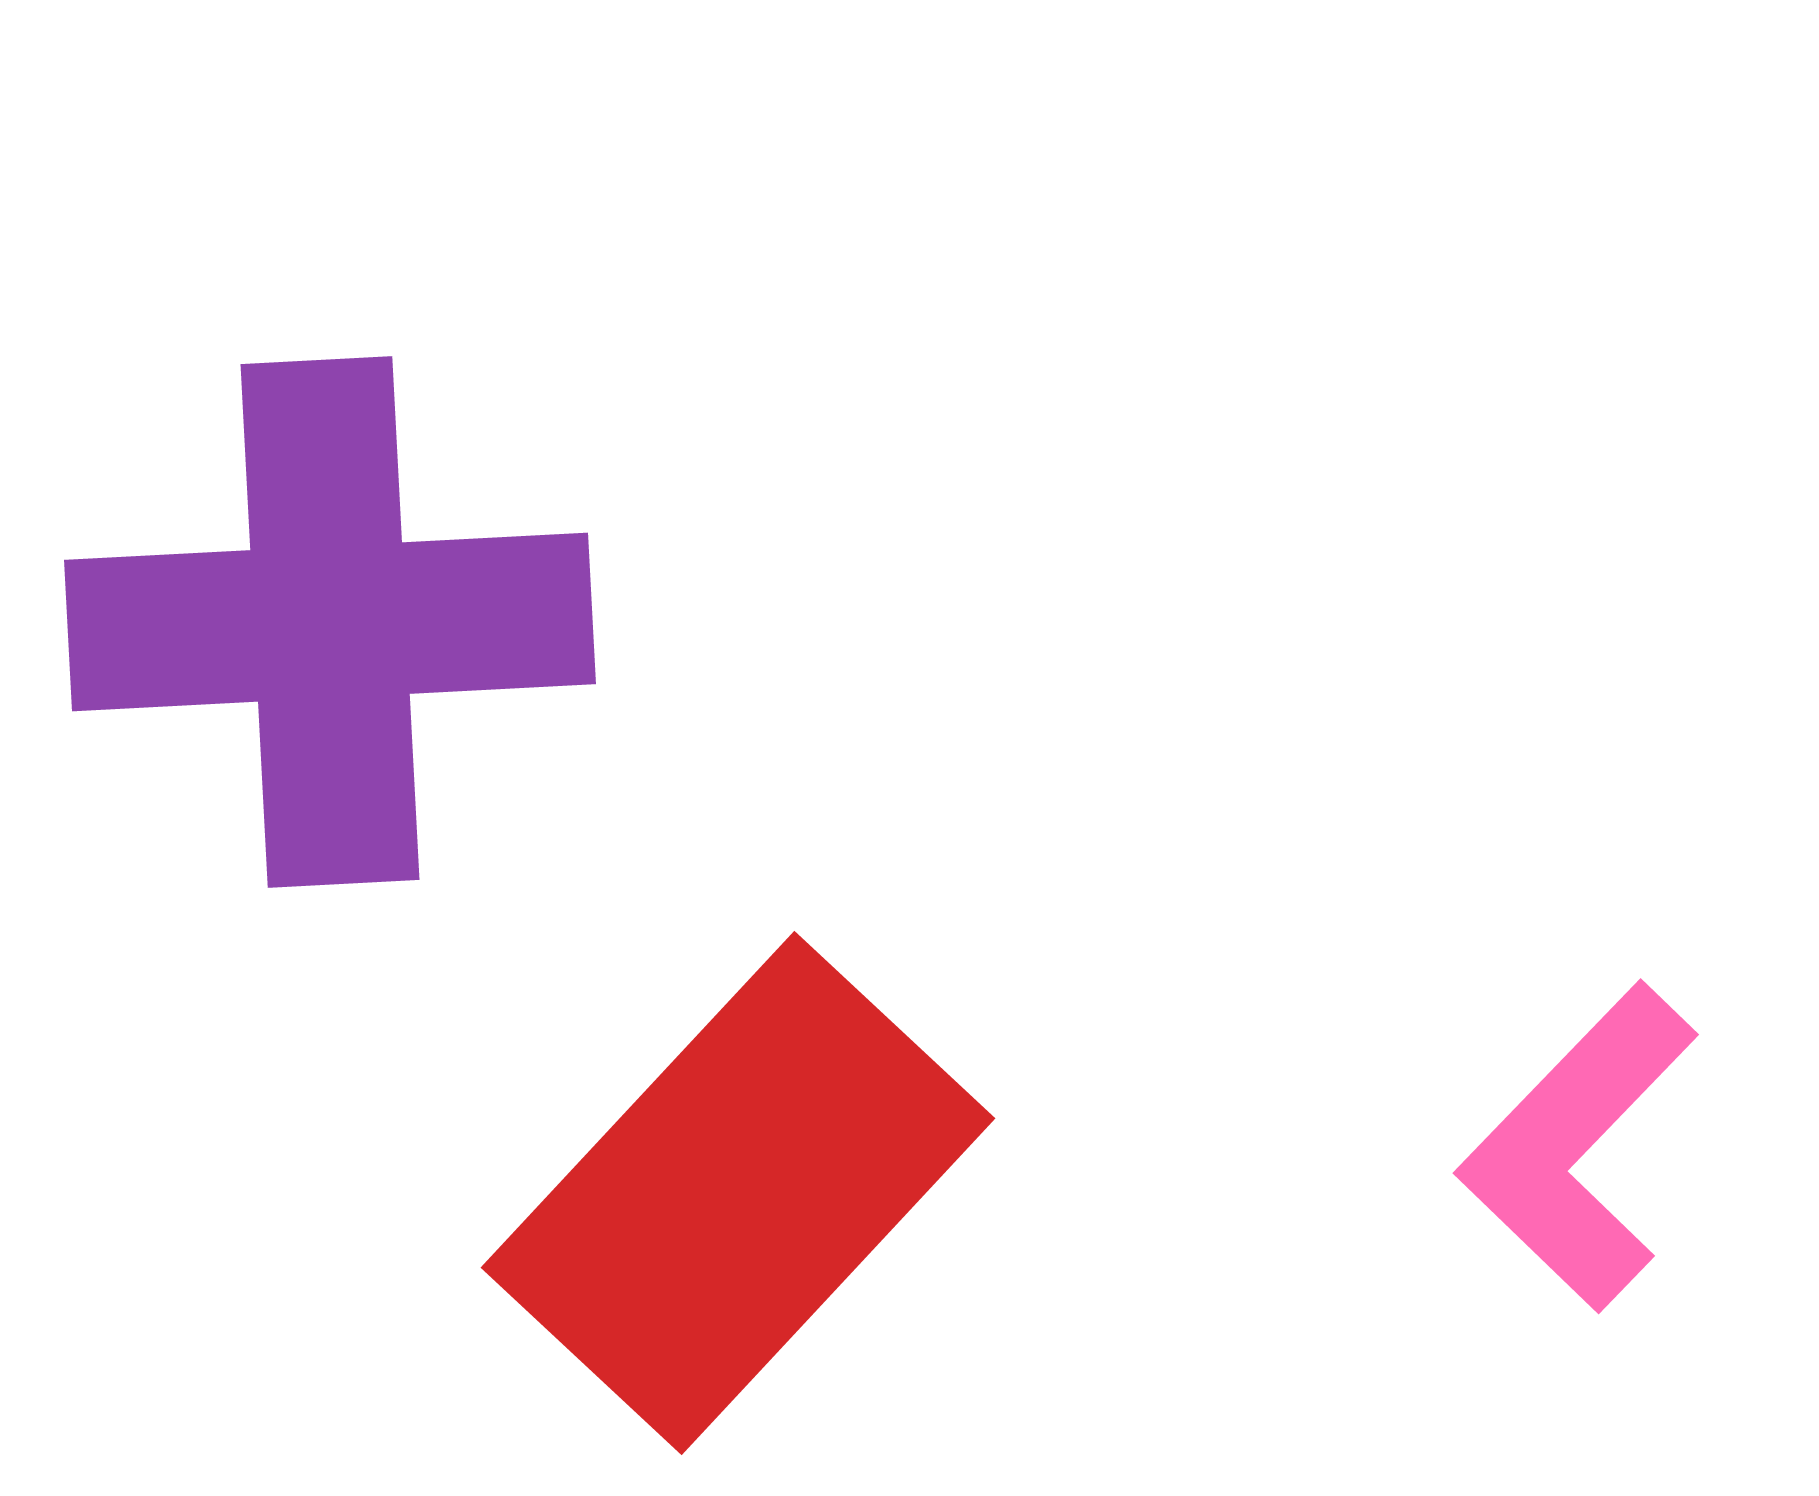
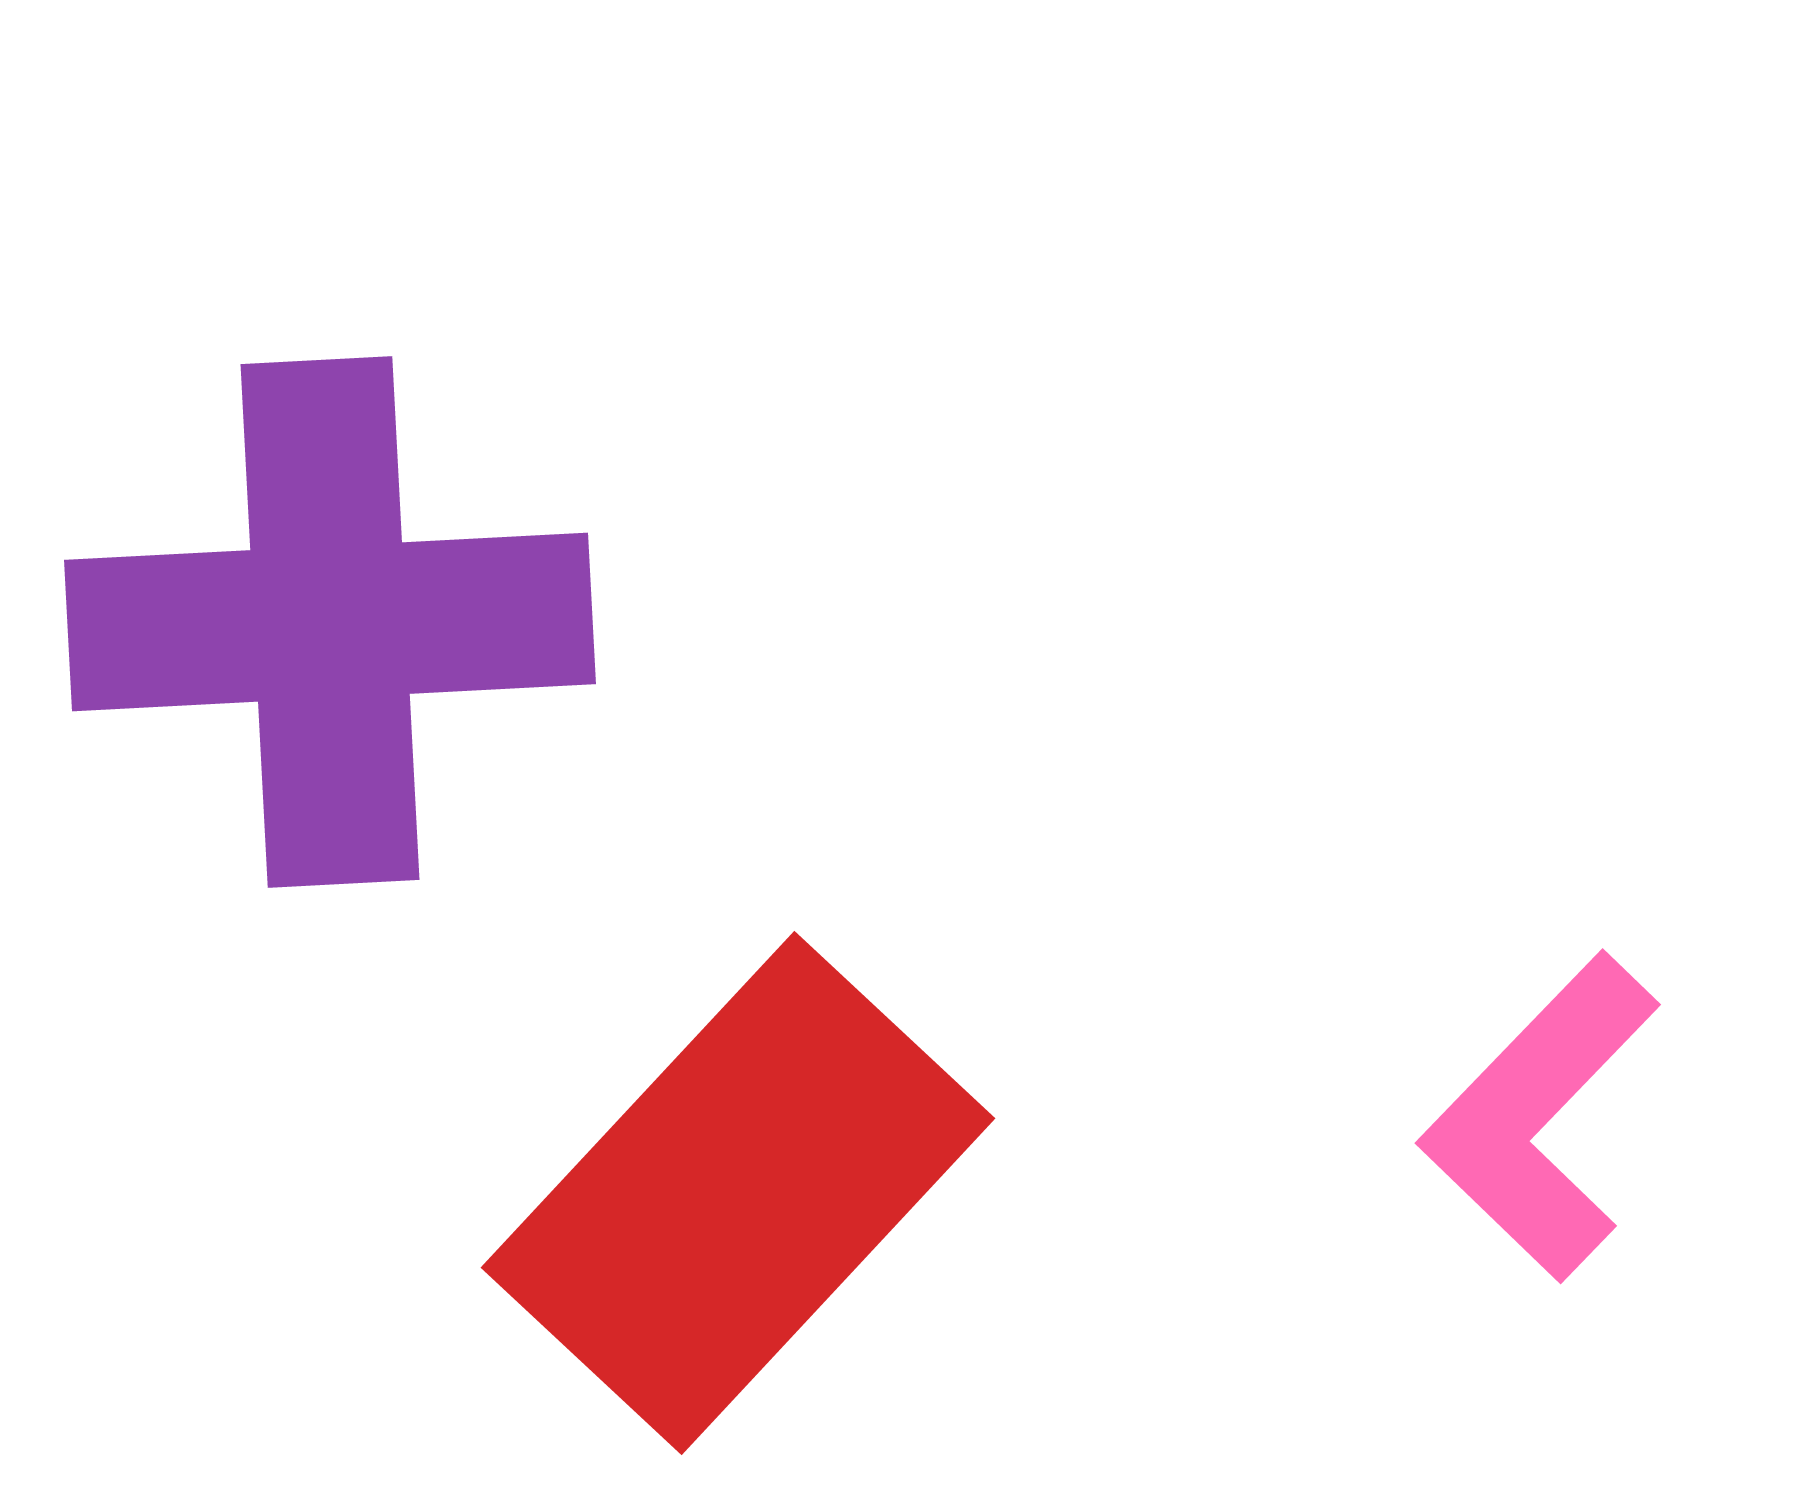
pink L-shape: moved 38 px left, 30 px up
